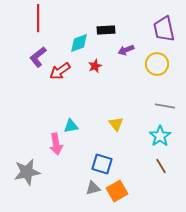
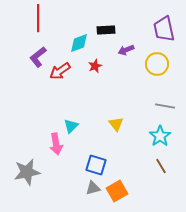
cyan triangle: rotated 35 degrees counterclockwise
blue square: moved 6 px left, 1 px down
